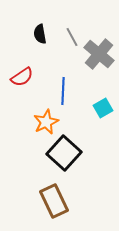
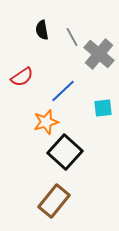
black semicircle: moved 2 px right, 4 px up
blue line: rotated 44 degrees clockwise
cyan square: rotated 24 degrees clockwise
orange star: rotated 10 degrees clockwise
black square: moved 1 px right, 1 px up
brown rectangle: rotated 64 degrees clockwise
